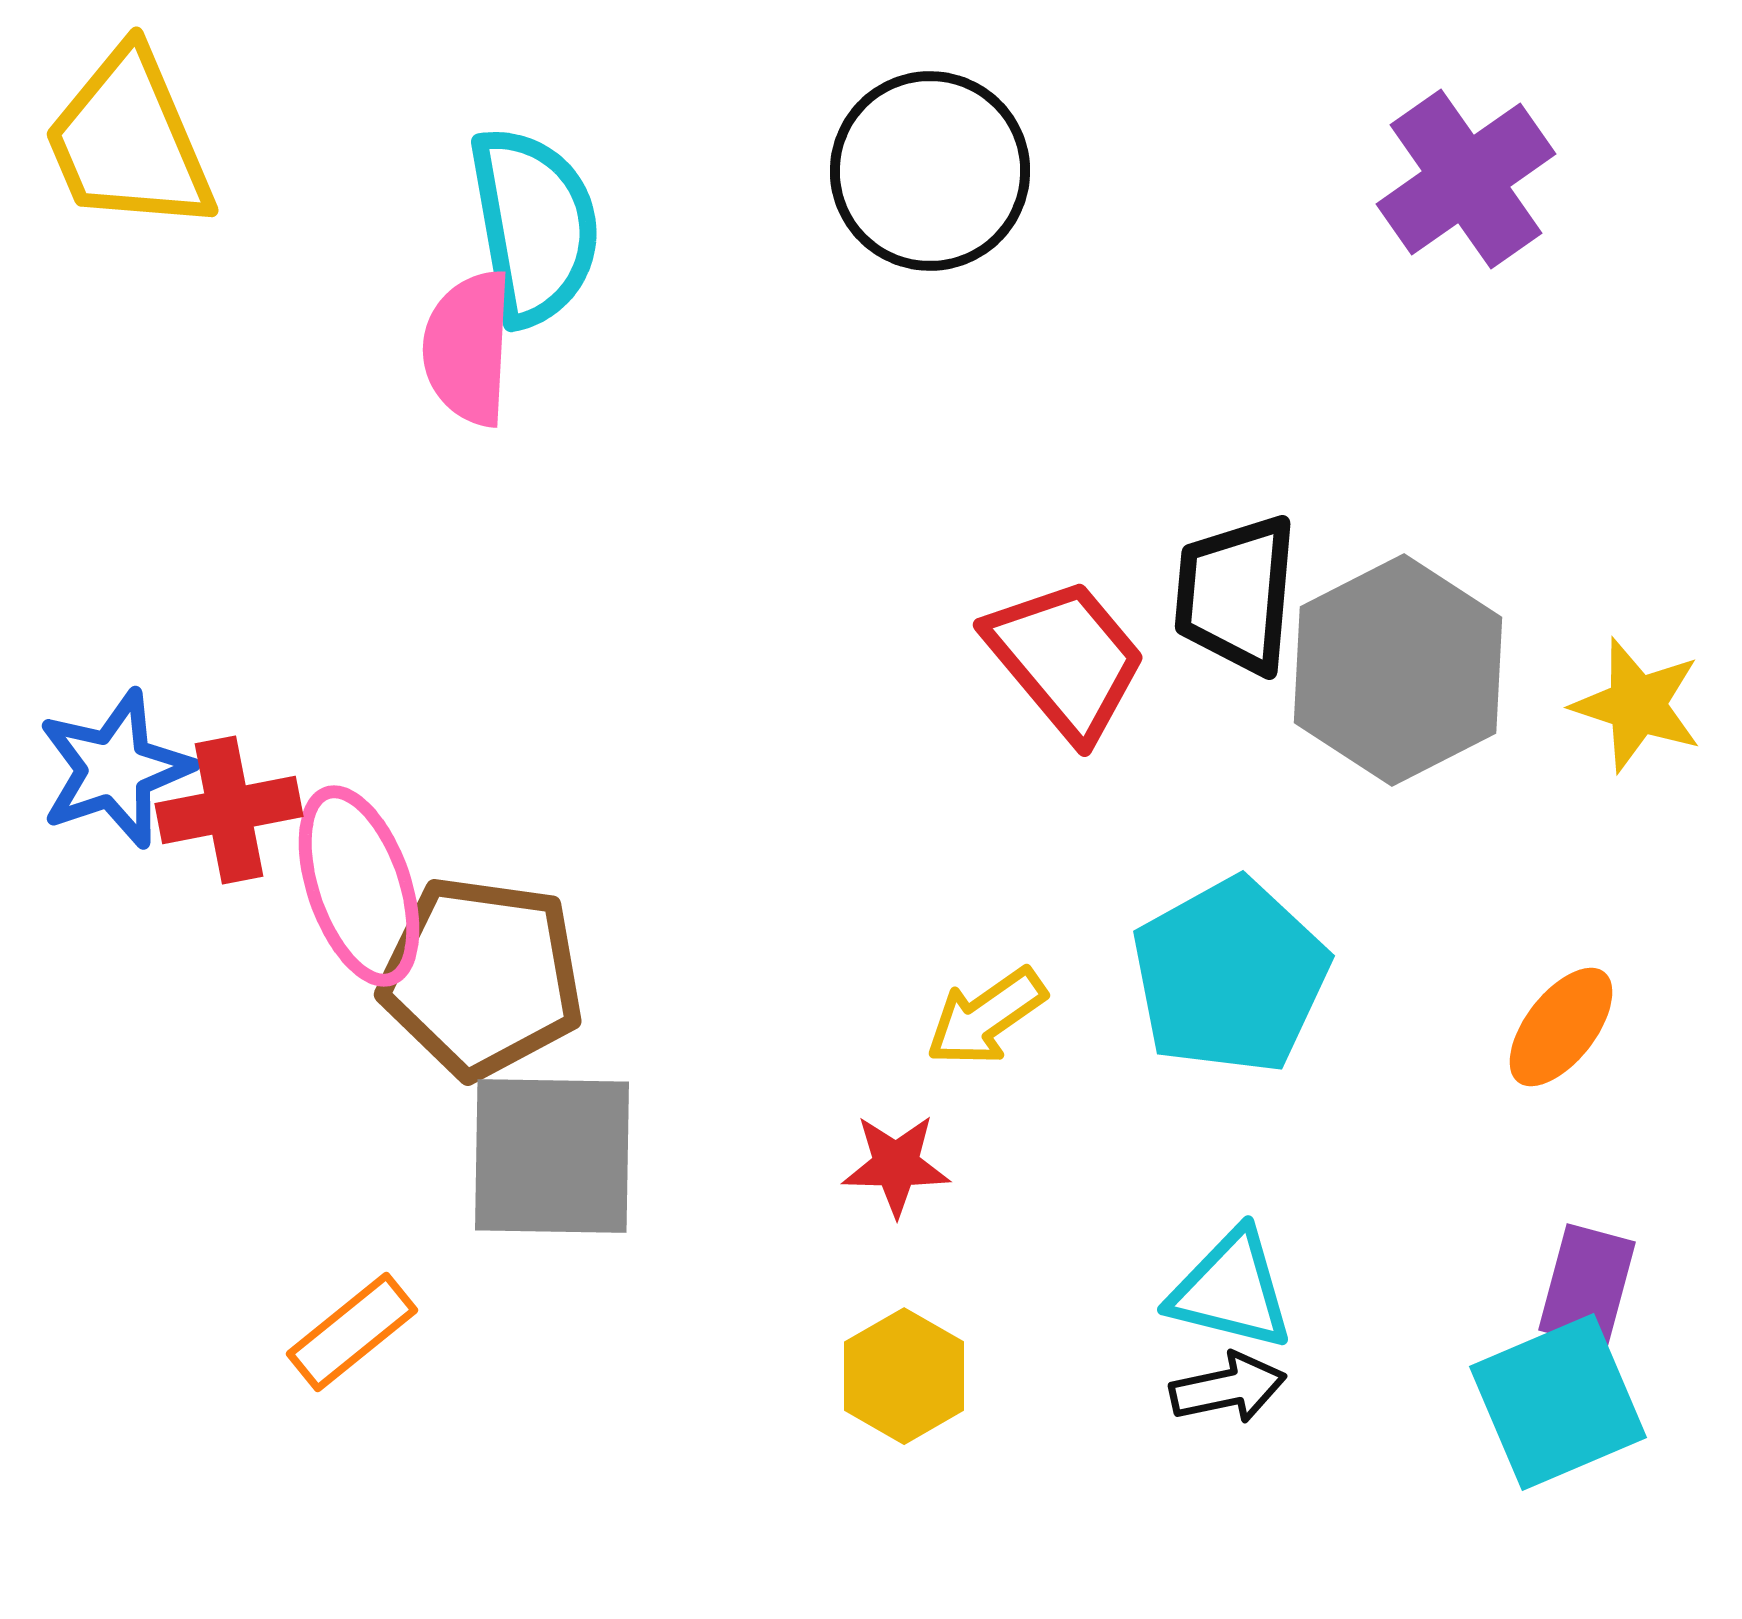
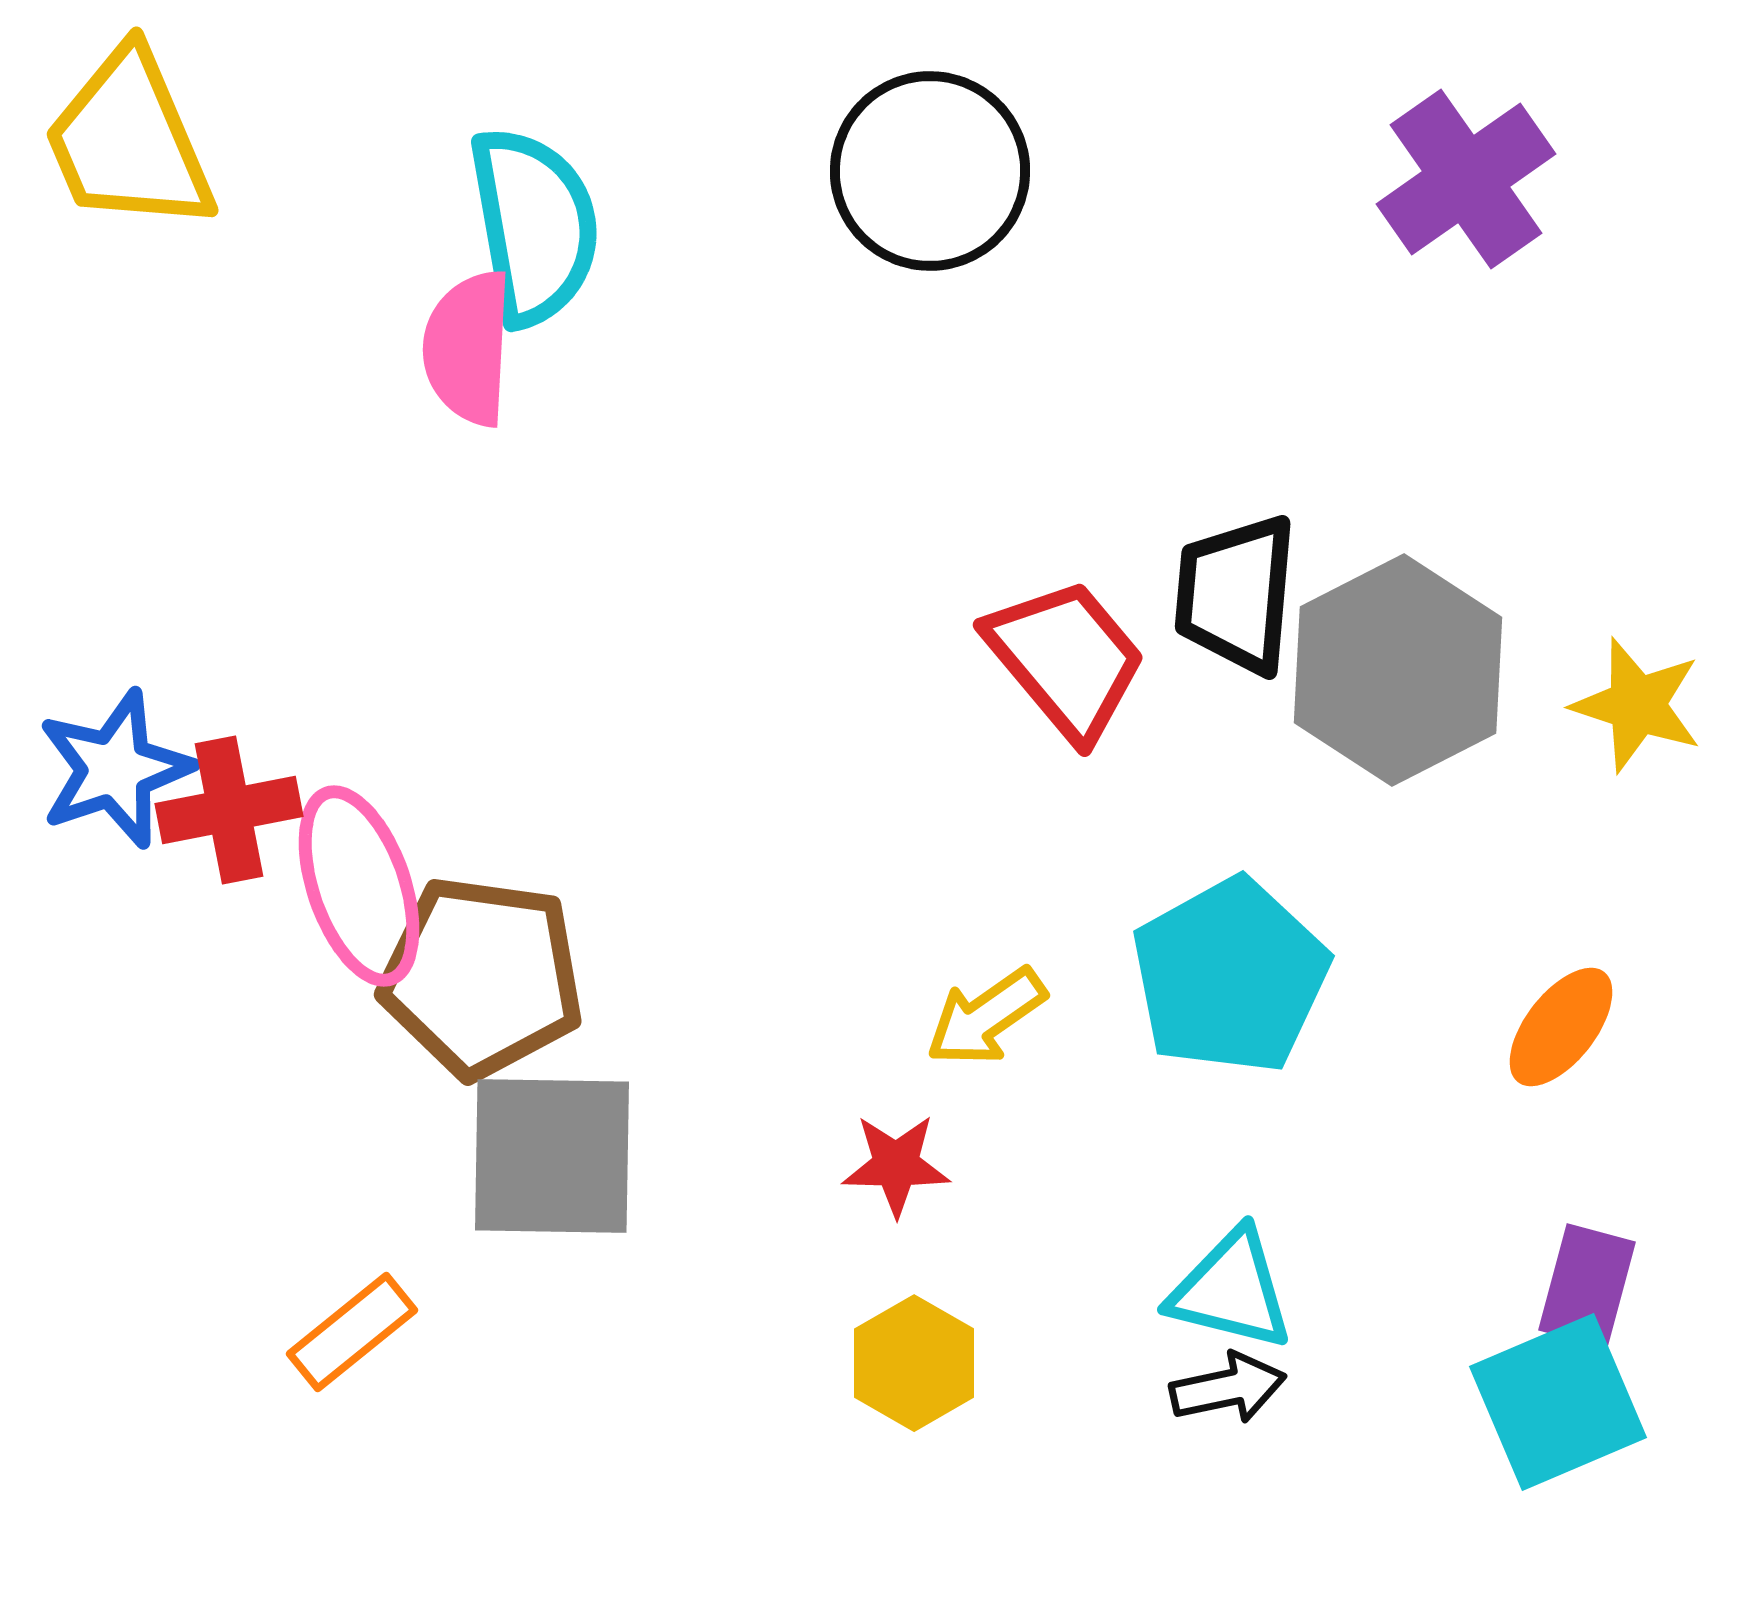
yellow hexagon: moved 10 px right, 13 px up
